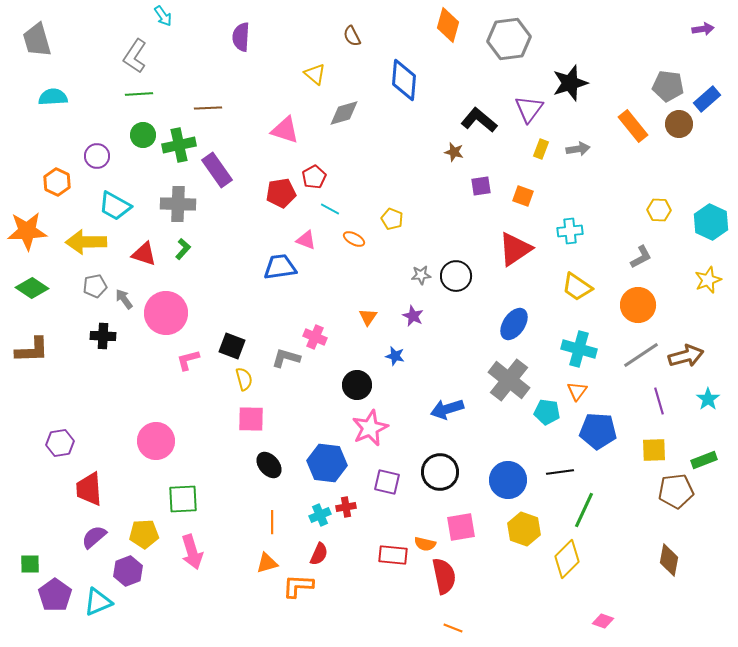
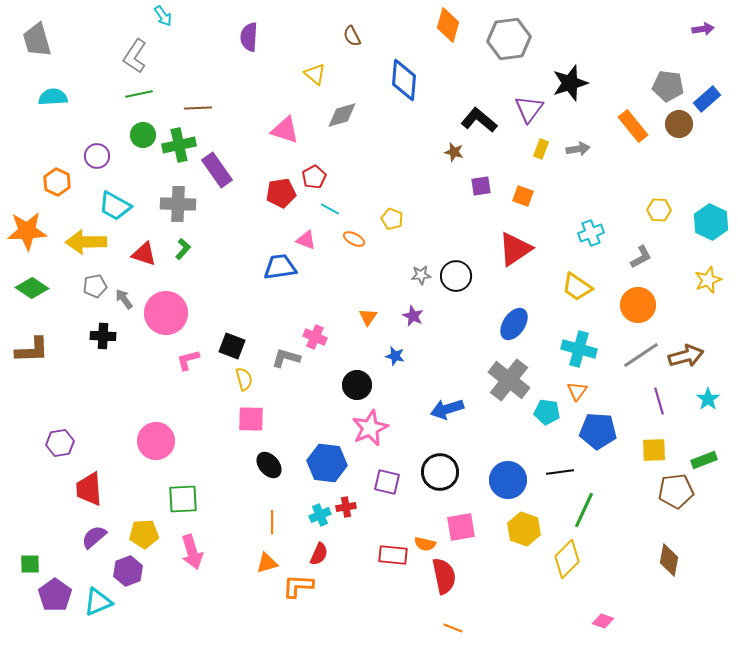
purple semicircle at (241, 37): moved 8 px right
green line at (139, 94): rotated 8 degrees counterclockwise
brown line at (208, 108): moved 10 px left
gray diamond at (344, 113): moved 2 px left, 2 px down
cyan cross at (570, 231): moved 21 px right, 2 px down; rotated 15 degrees counterclockwise
